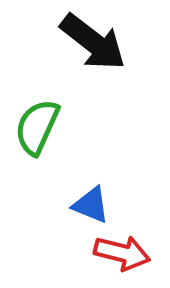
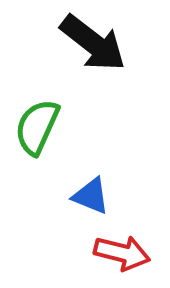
black arrow: moved 1 px down
blue triangle: moved 9 px up
